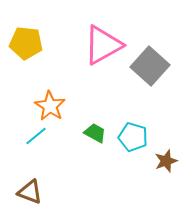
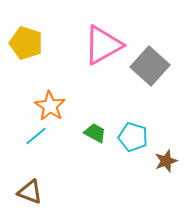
yellow pentagon: rotated 12 degrees clockwise
